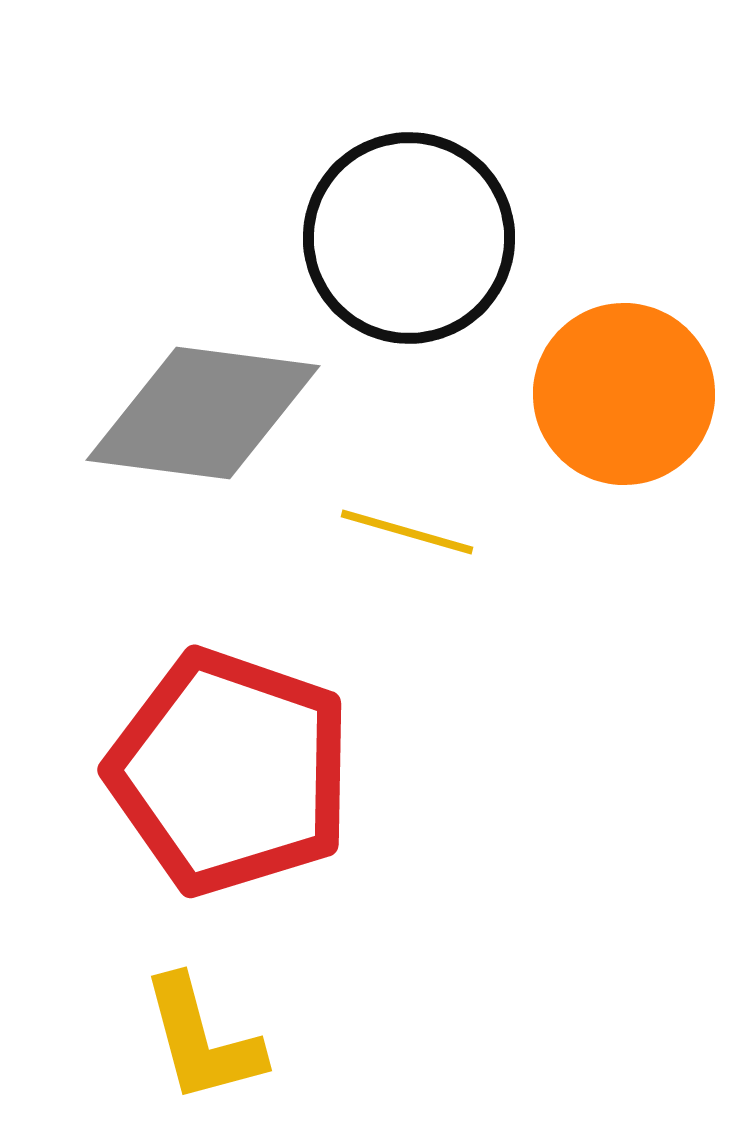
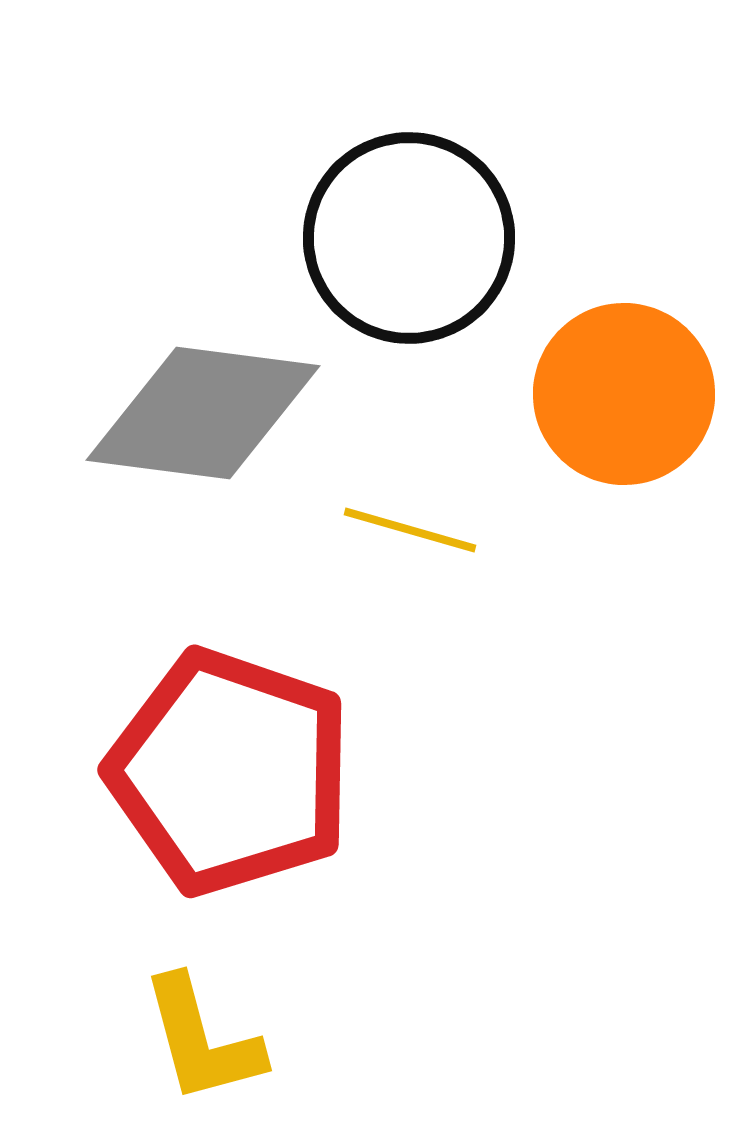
yellow line: moved 3 px right, 2 px up
